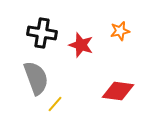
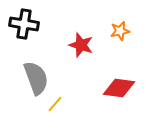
black cross: moved 18 px left, 9 px up
red diamond: moved 1 px right, 3 px up
